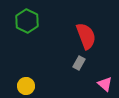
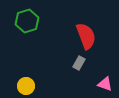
green hexagon: rotated 15 degrees clockwise
pink triangle: rotated 21 degrees counterclockwise
